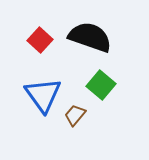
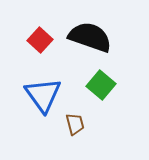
brown trapezoid: moved 9 px down; rotated 125 degrees clockwise
